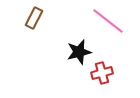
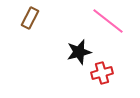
brown rectangle: moved 4 px left
